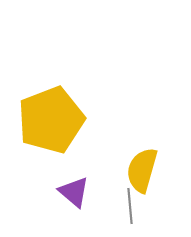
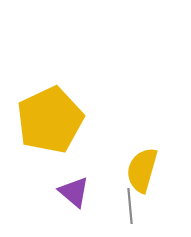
yellow pentagon: moved 1 px left; rotated 4 degrees counterclockwise
